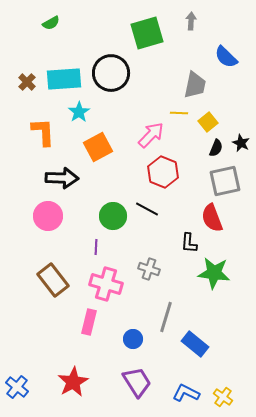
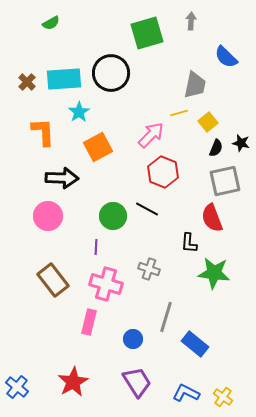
yellow line: rotated 18 degrees counterclockwise
black star: rotated 12 degrees counterclockwise
